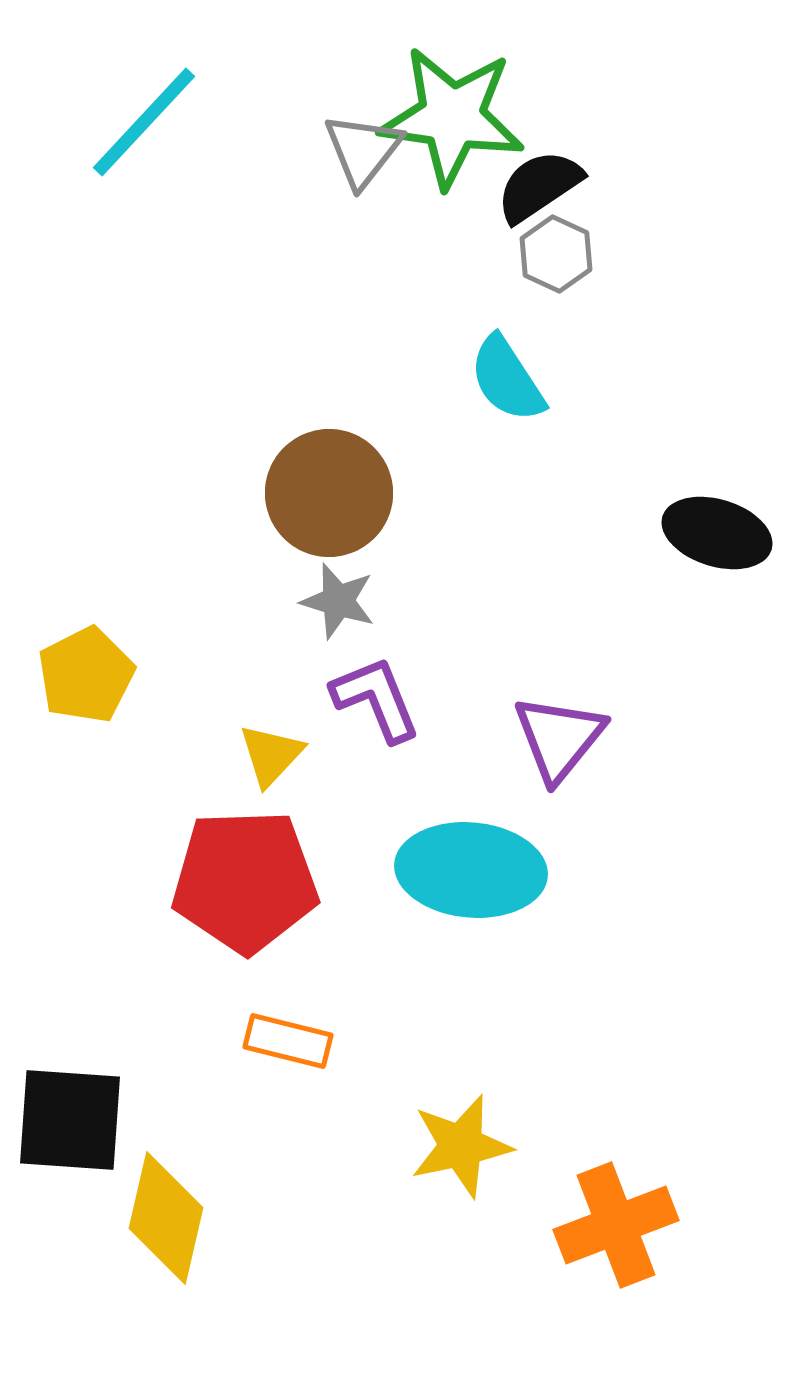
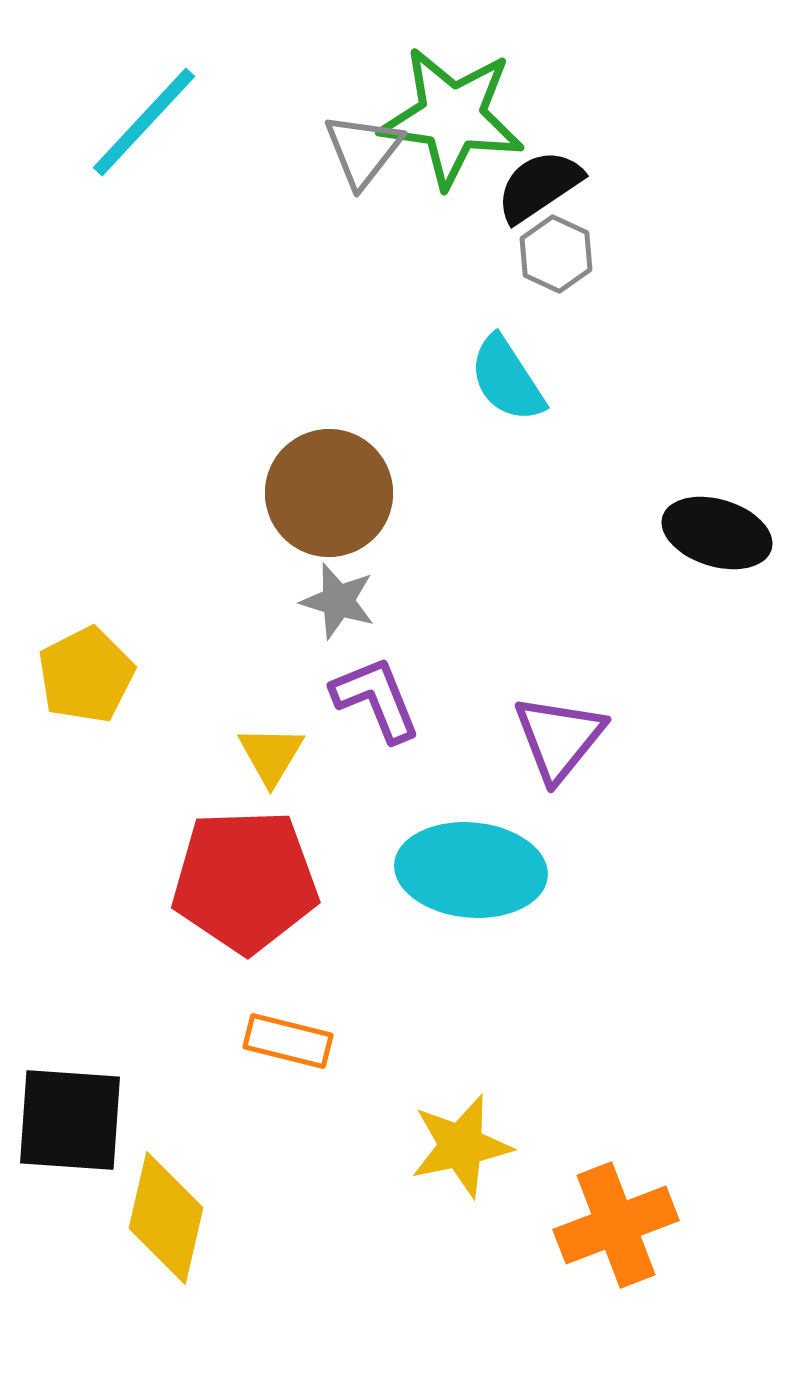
yellow triangle: rotated 12 degrees counterclockwise
